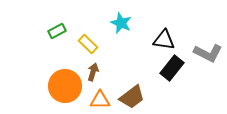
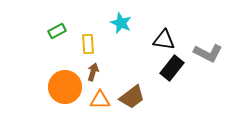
yellow rectangle: rotated 42 degrees clockwise
orange circle: moved 1 px down
